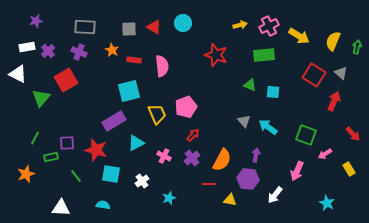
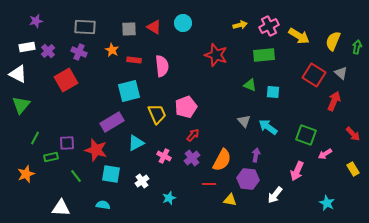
green triangle at (41, 98): moved 20 px left, 7 px down
purple rectangle at (114, 121): moved 2 px left, 1 px down
yellow rectangle at (349, 169): moved 4 px right
